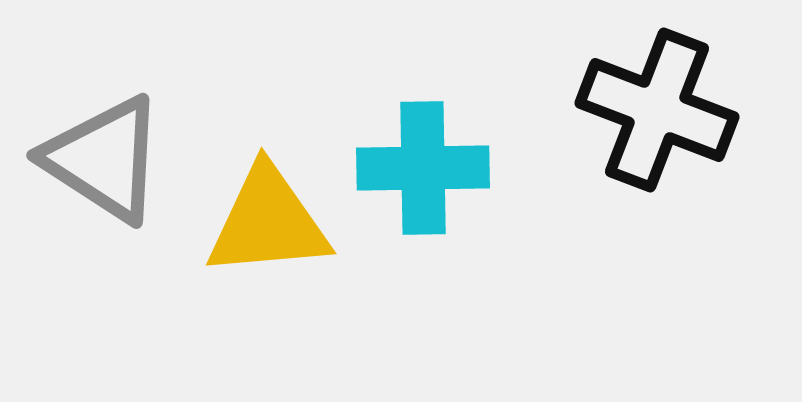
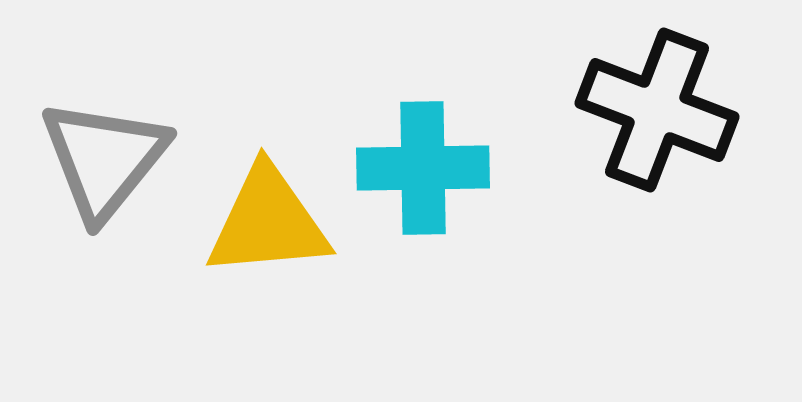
gray triangle: rotated 36 degrees clockwise
